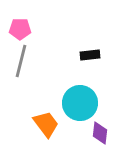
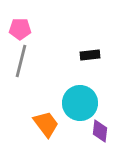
purple diamond: moved 2 px up
